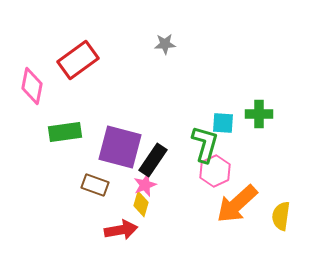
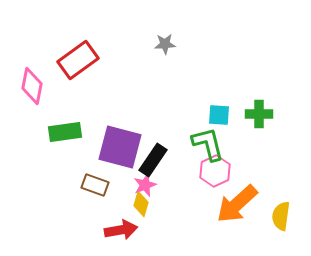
cyan square: moved 4 px left, 8 px up
green L-shape: moved 3 px right; rotated 30 degrees counterclockwise
